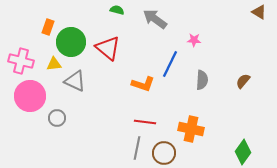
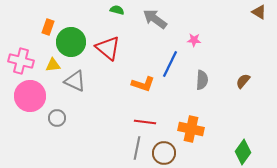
yellow triangle: moved 1 px left, 1 px down
